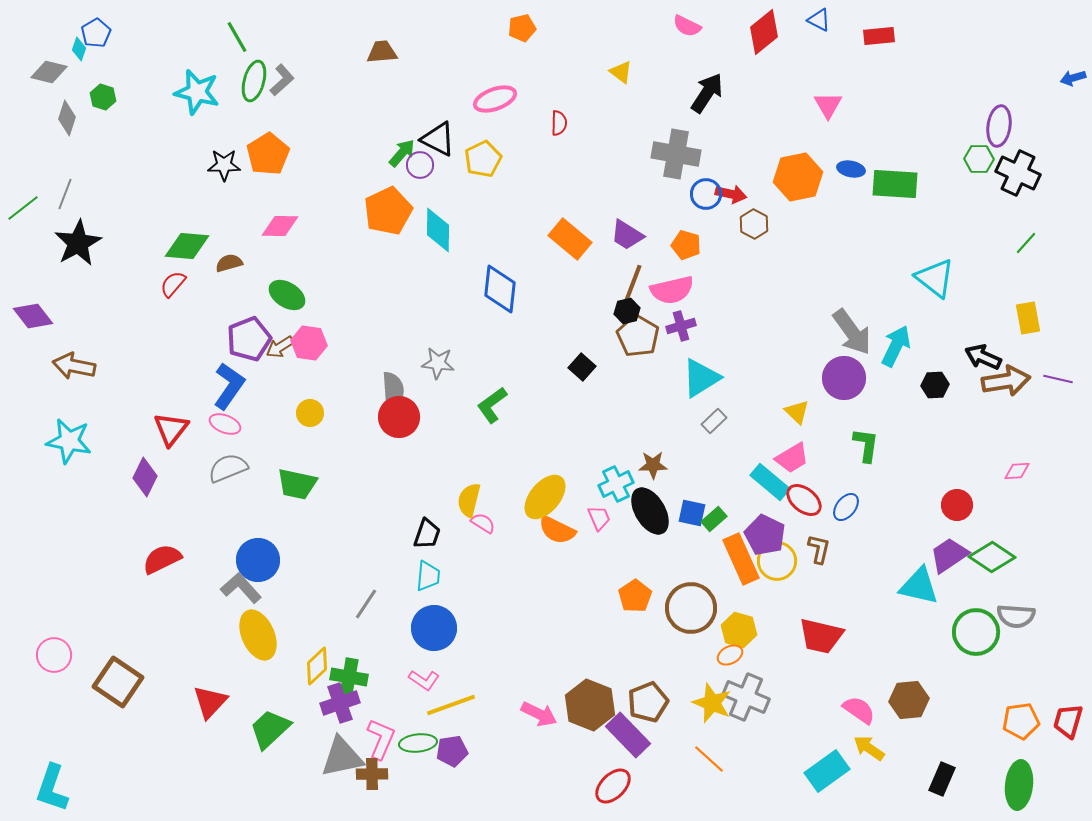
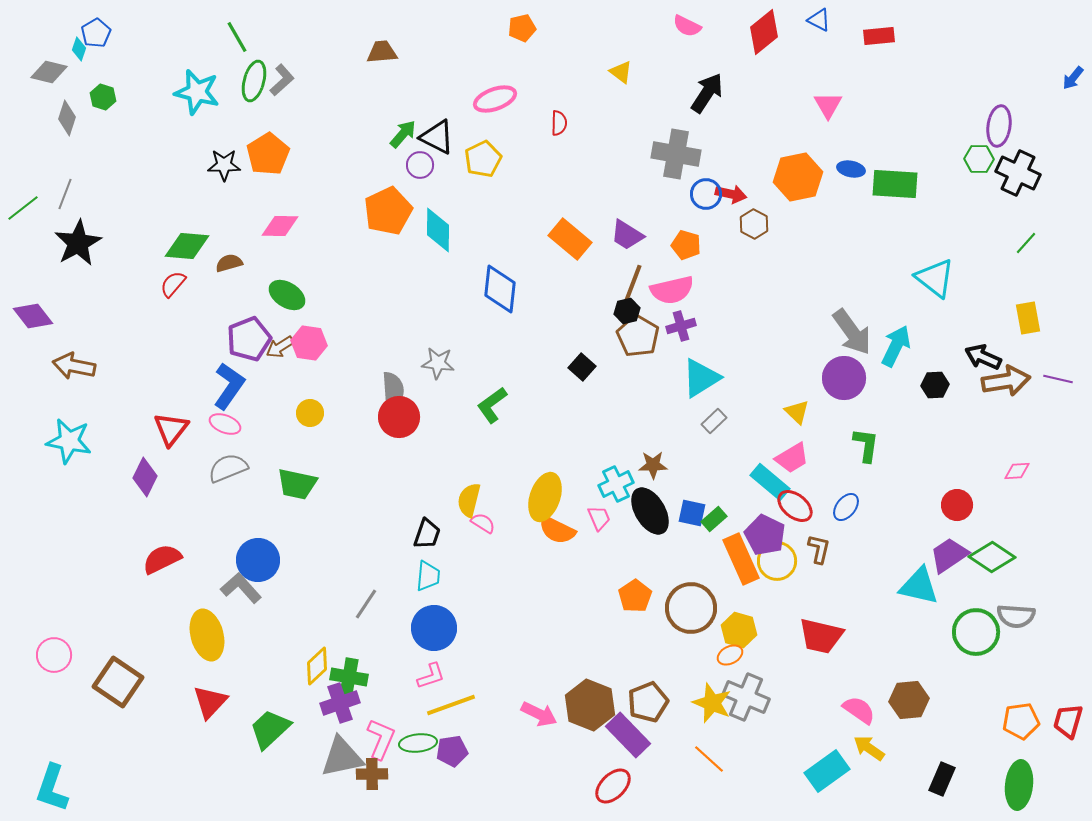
blue arrow at (1073, 78): rotated 35 degrees counterclockwise
black triangle at (438, 139): moved 1 px left, 2 px up
green arrow at (402, 153): moved 1 px right, 19 px up
yellow ellipse at (545, 497): rotated 21 degrees counterclockwise
red ellipse at (804, 500): moved 9 px left, 6 px down
yellow ellipse at (258, 635): moved 51 px left; rotated 9 degrees clockwise
pink L-shape at (424, 680): moved 7 px right, 4 px up; rotated 52 degrees counterclockwise
